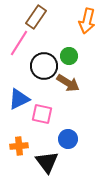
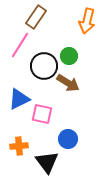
pink line: moved 1 px right, 2 px down
